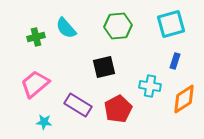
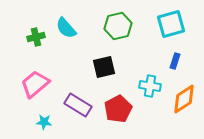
green hexagon: rotated 8 degrees counterclockwise
